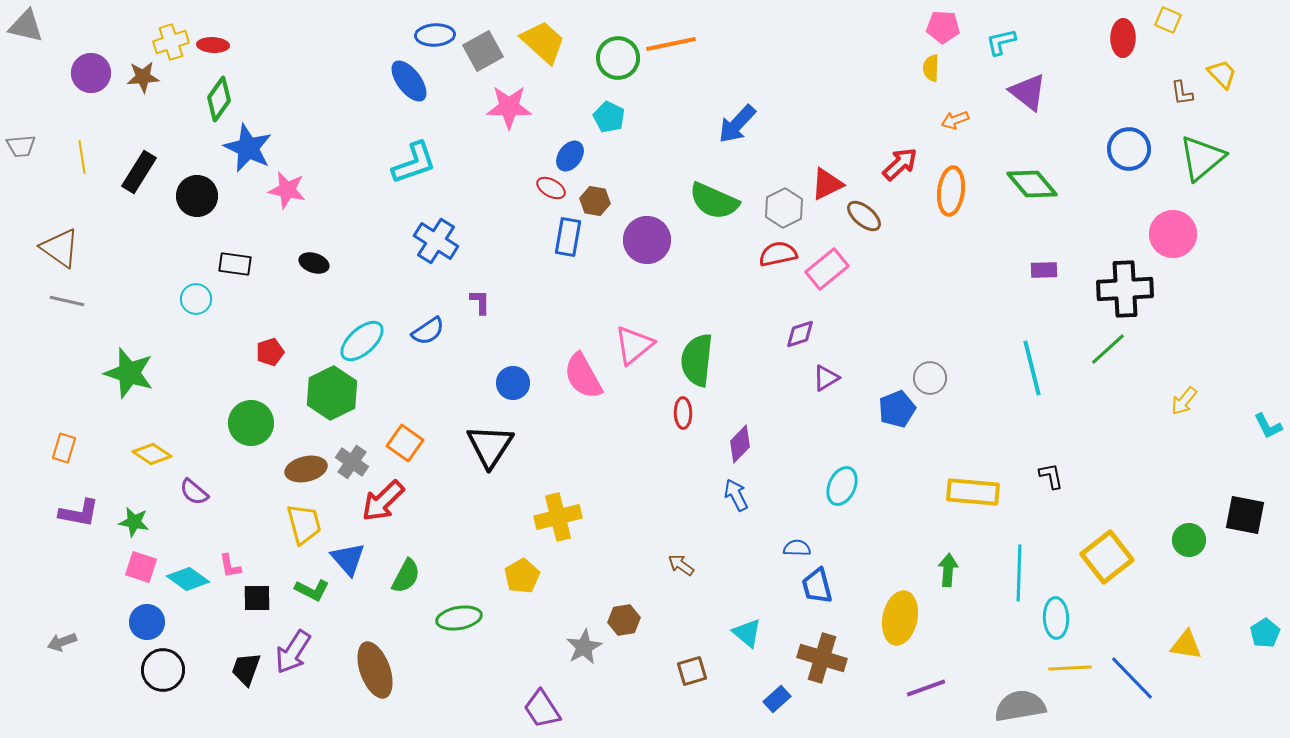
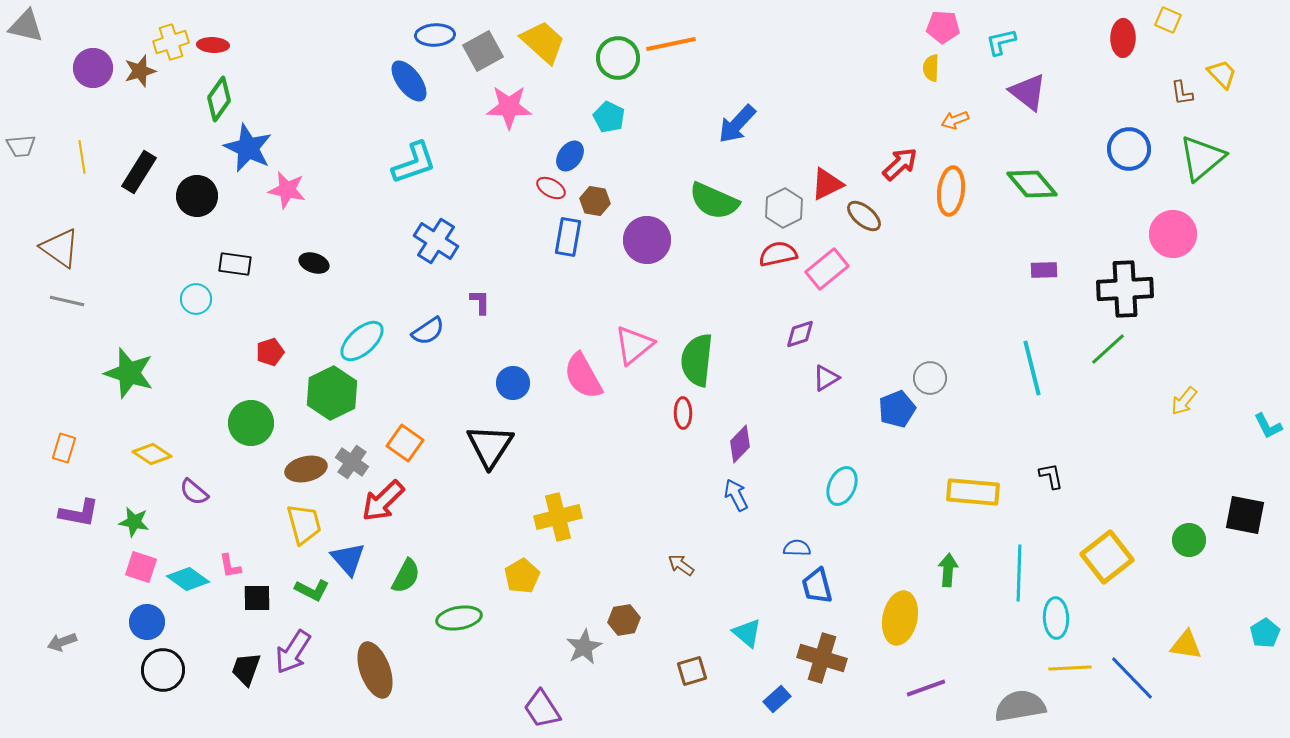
purple circle at (91, 73): moved 2 px right, 5 px up
brown star at (143, 77): moved 3 px left, 6 px up; rotated 12 degrees counterclockwise
